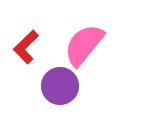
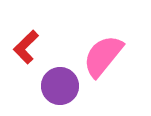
pink semicircle: moved 19 px right, 11 px down
